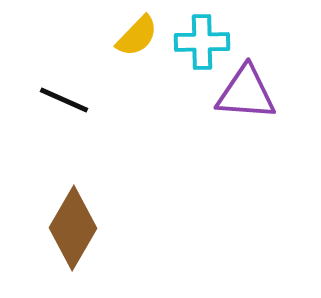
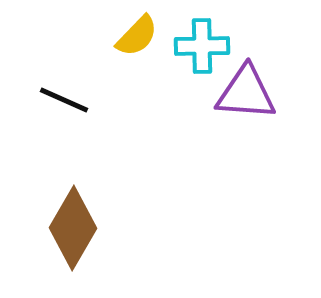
cyan cross: moved 4 px down
